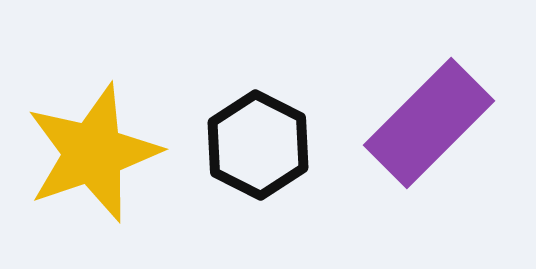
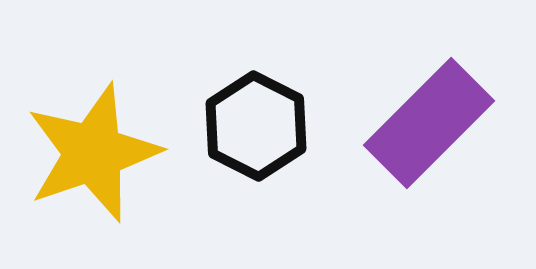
black hexagon: moved 2 px left, 19 px up
